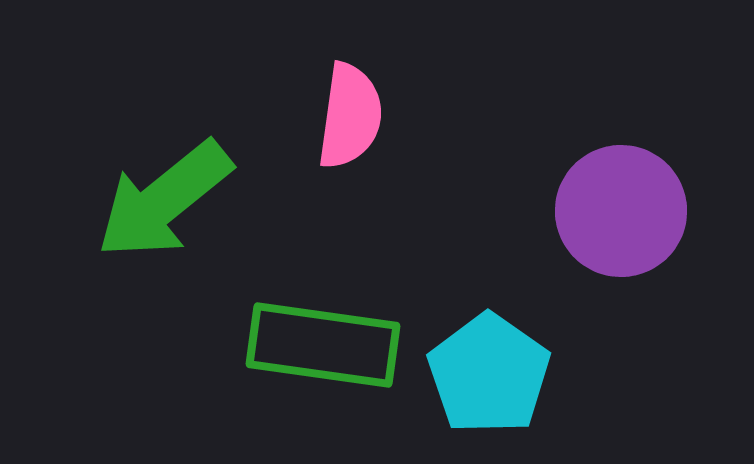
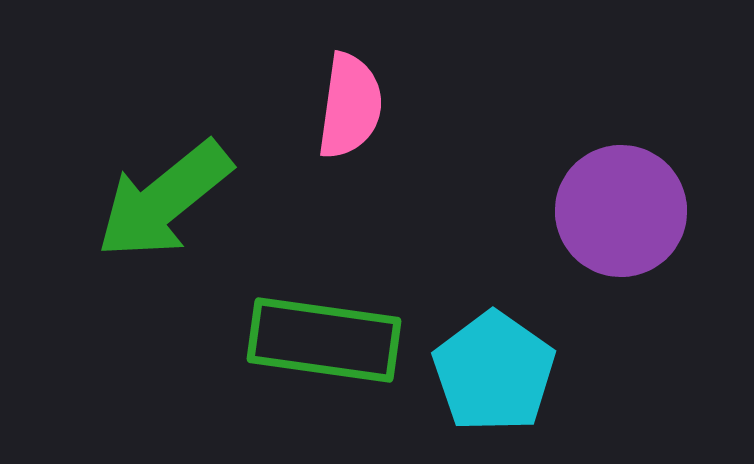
pink semicircle: moved 10 px up
green rectangle: moved 1 px right, 5 px up
cyan pentagon: moved 5 px right, 2 px up
